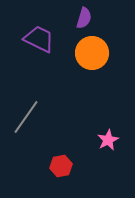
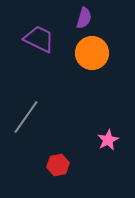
red hexagon: moved 3 px left, 1 px up
